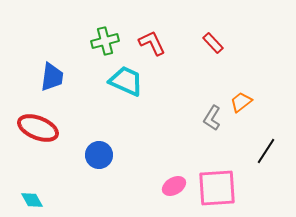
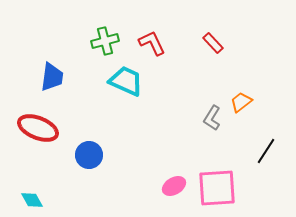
blue circle: moved 10 px left
